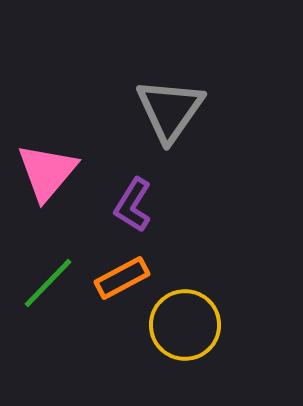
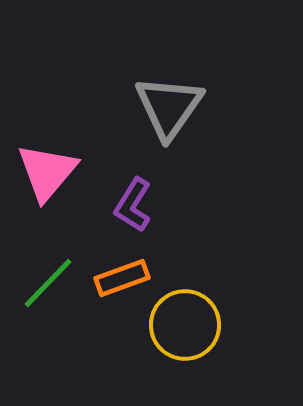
gray triangle: moved 1 px left, 3 px up
orange rectangle: rotated 8 degrees clockwise
